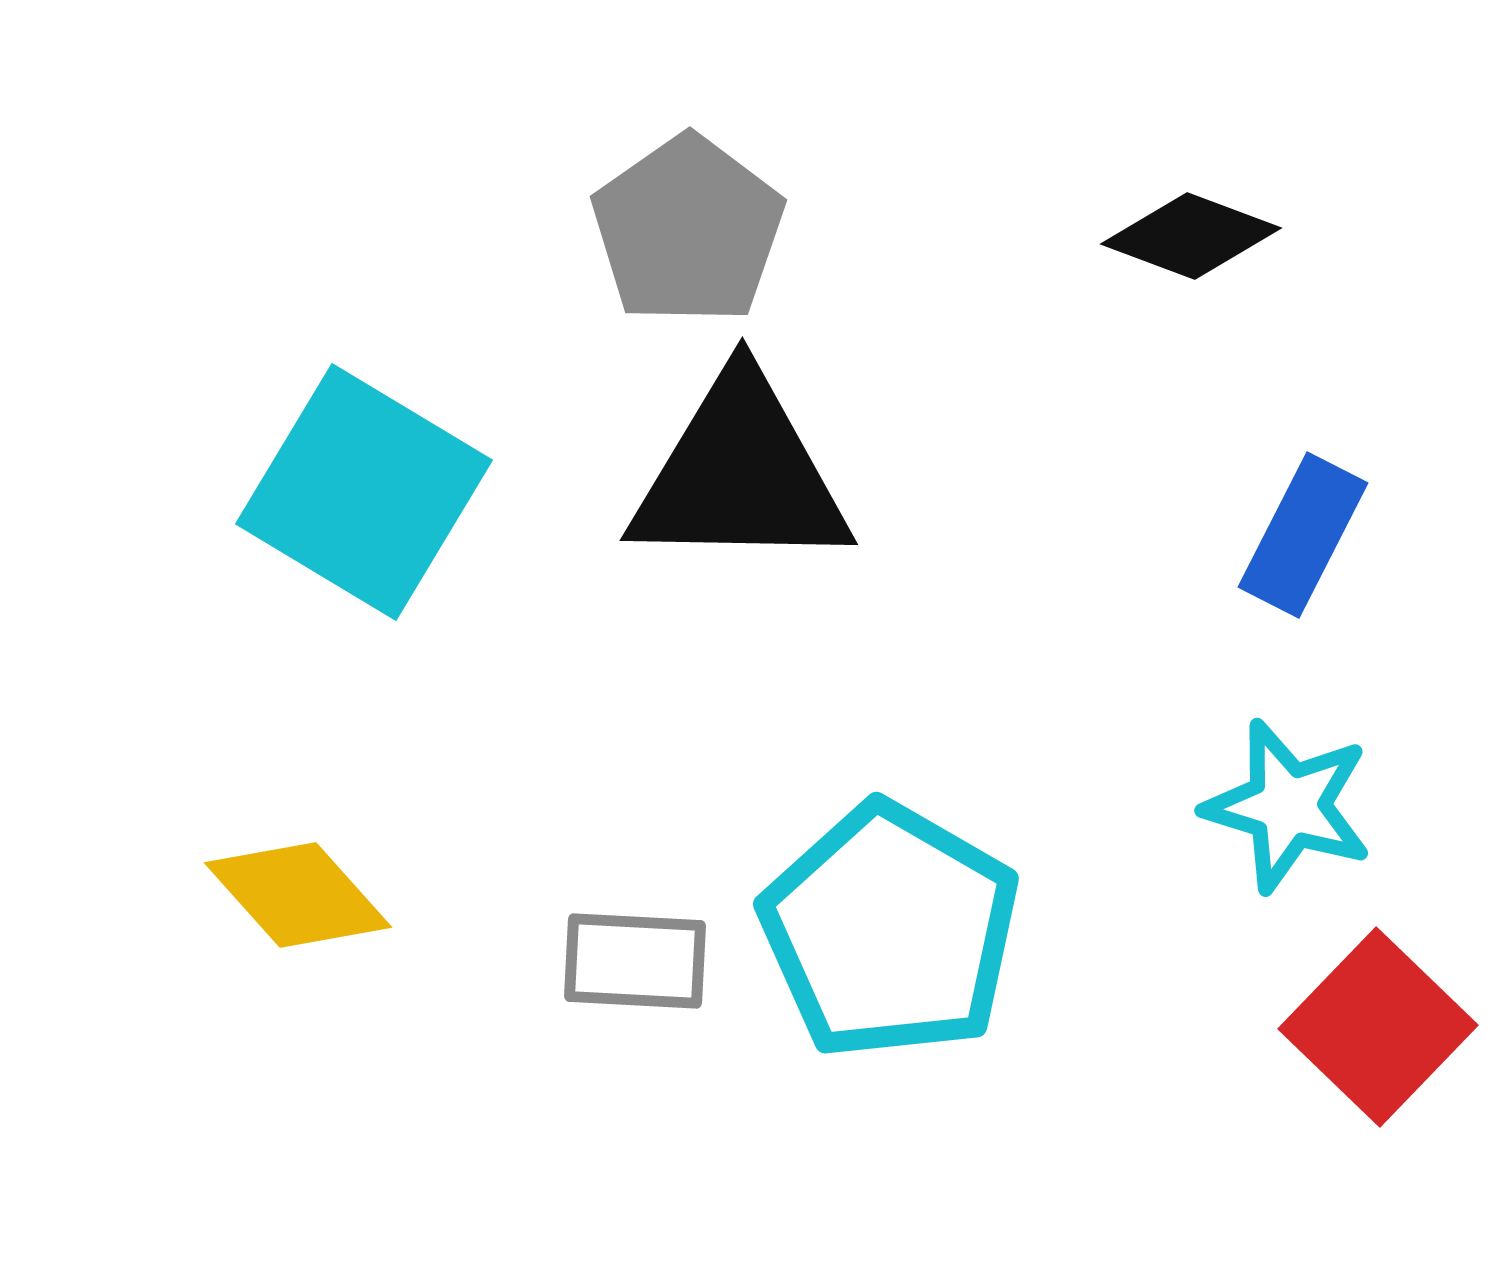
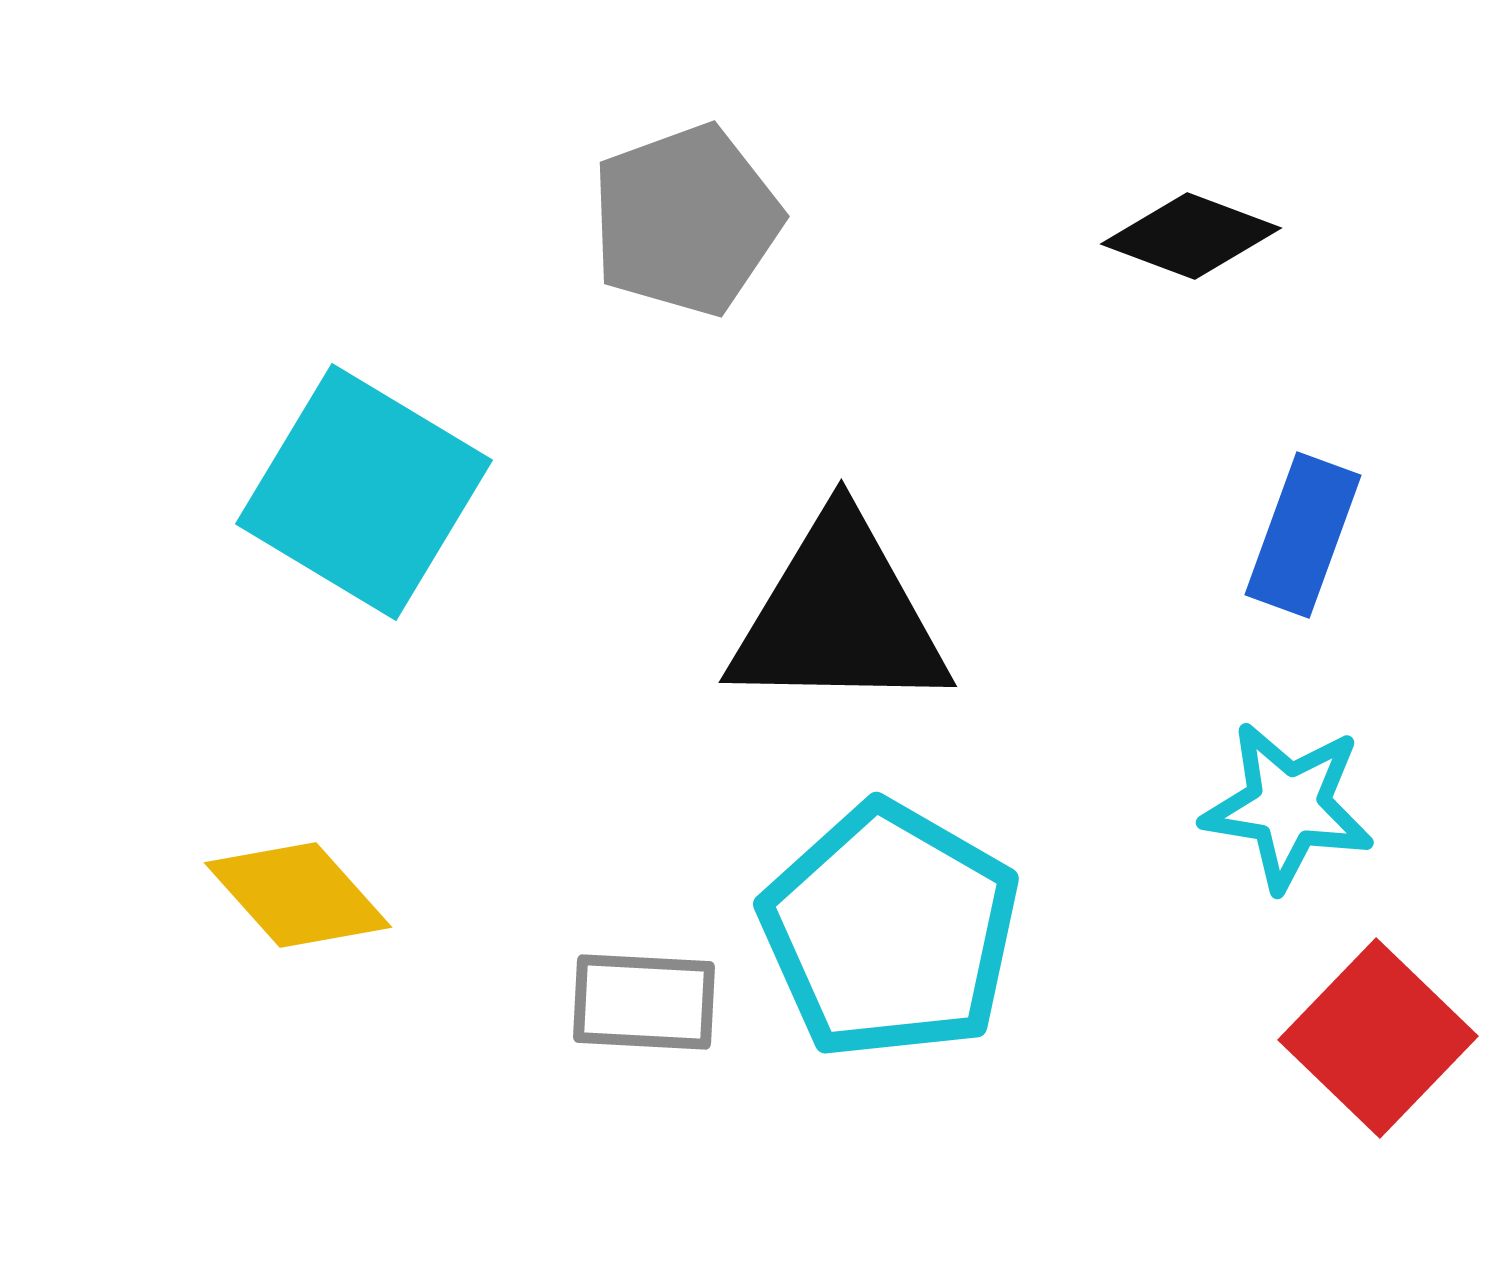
gray pentagon: moved 2 px left, 10 px up; rotated 15 degrees clockwise
black triangle: moved 99 px right, 142 px down
blue rectangle: rotated 7 degrees counterclockwise
cyan star: rotated 8 degrees counterclockwise
gray rectangle: moved 9 px right, 41 px down
red square: moved 11 px down
